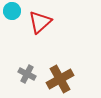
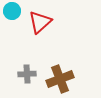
gray cross: rotated 30 degrees counterclockwise
brown cross: rotated 8 degrees clockwise
